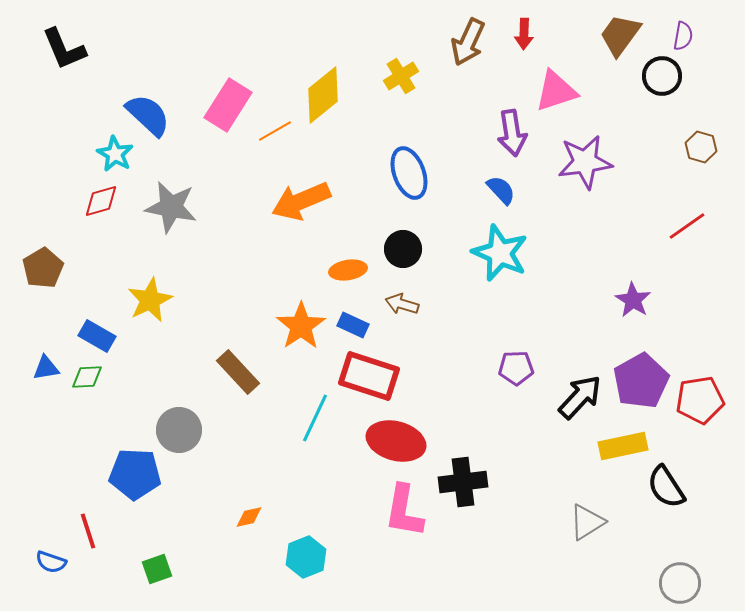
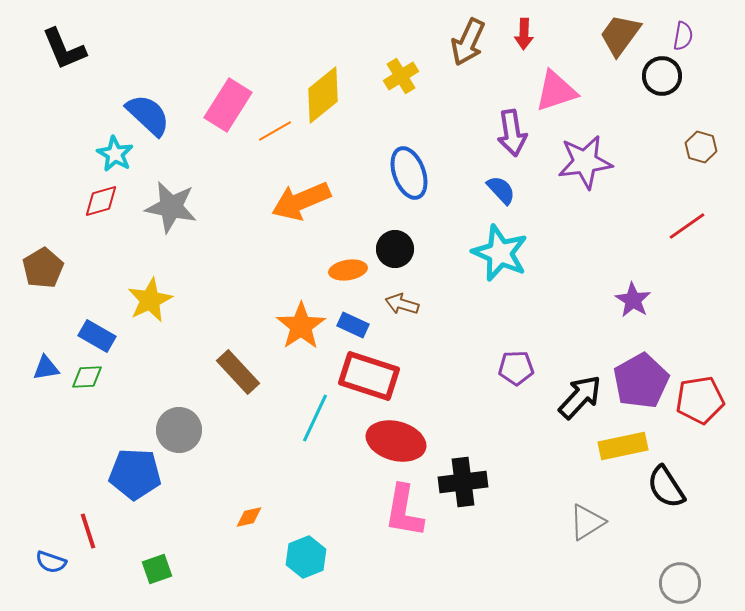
black circle at (403, 249): moved 8 px left
